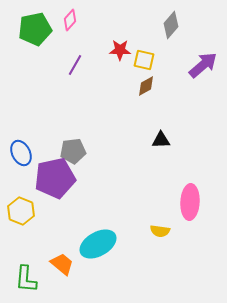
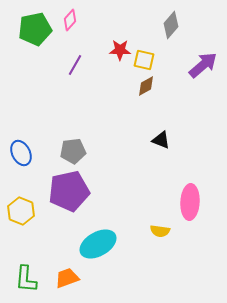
black triangle: rotated 24 degrees clockwise
purple pentagon: moved 14 px right, 13 px down
orange trapezoid: moved 5 px right, 14 px down; rotated 60 degrees counterclockwise
